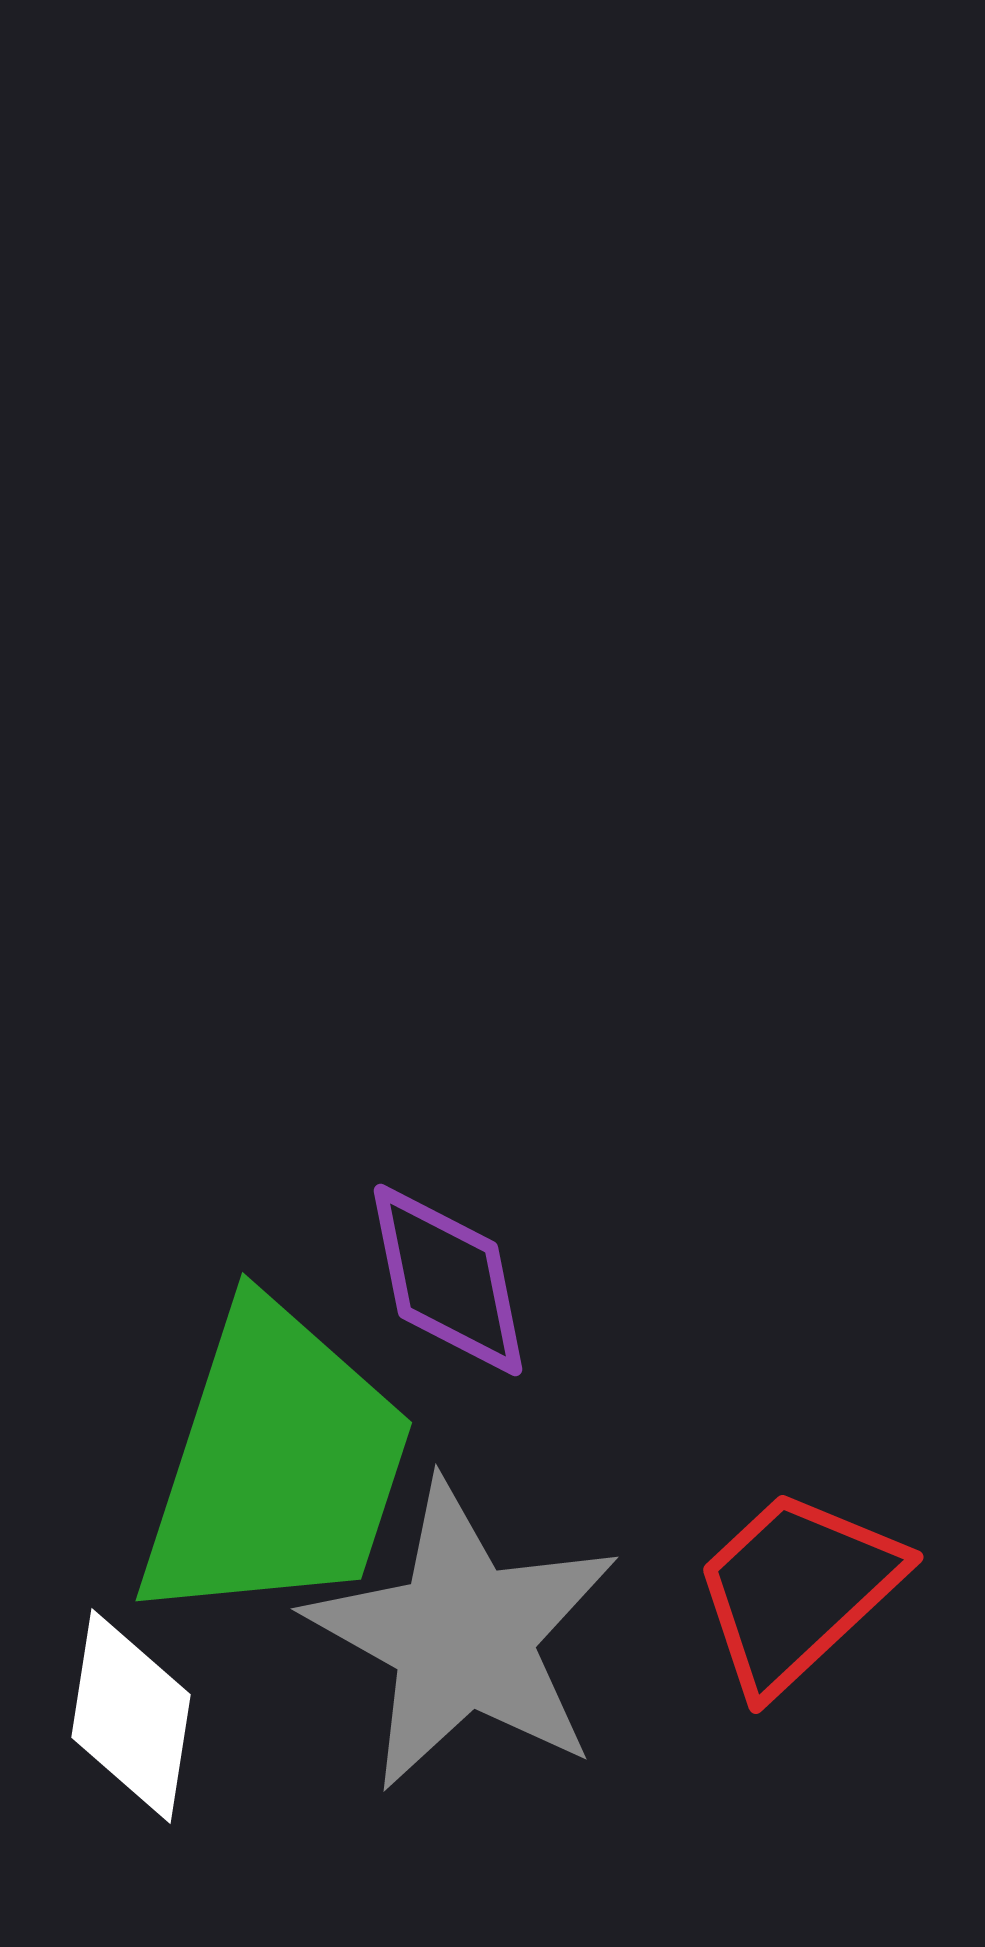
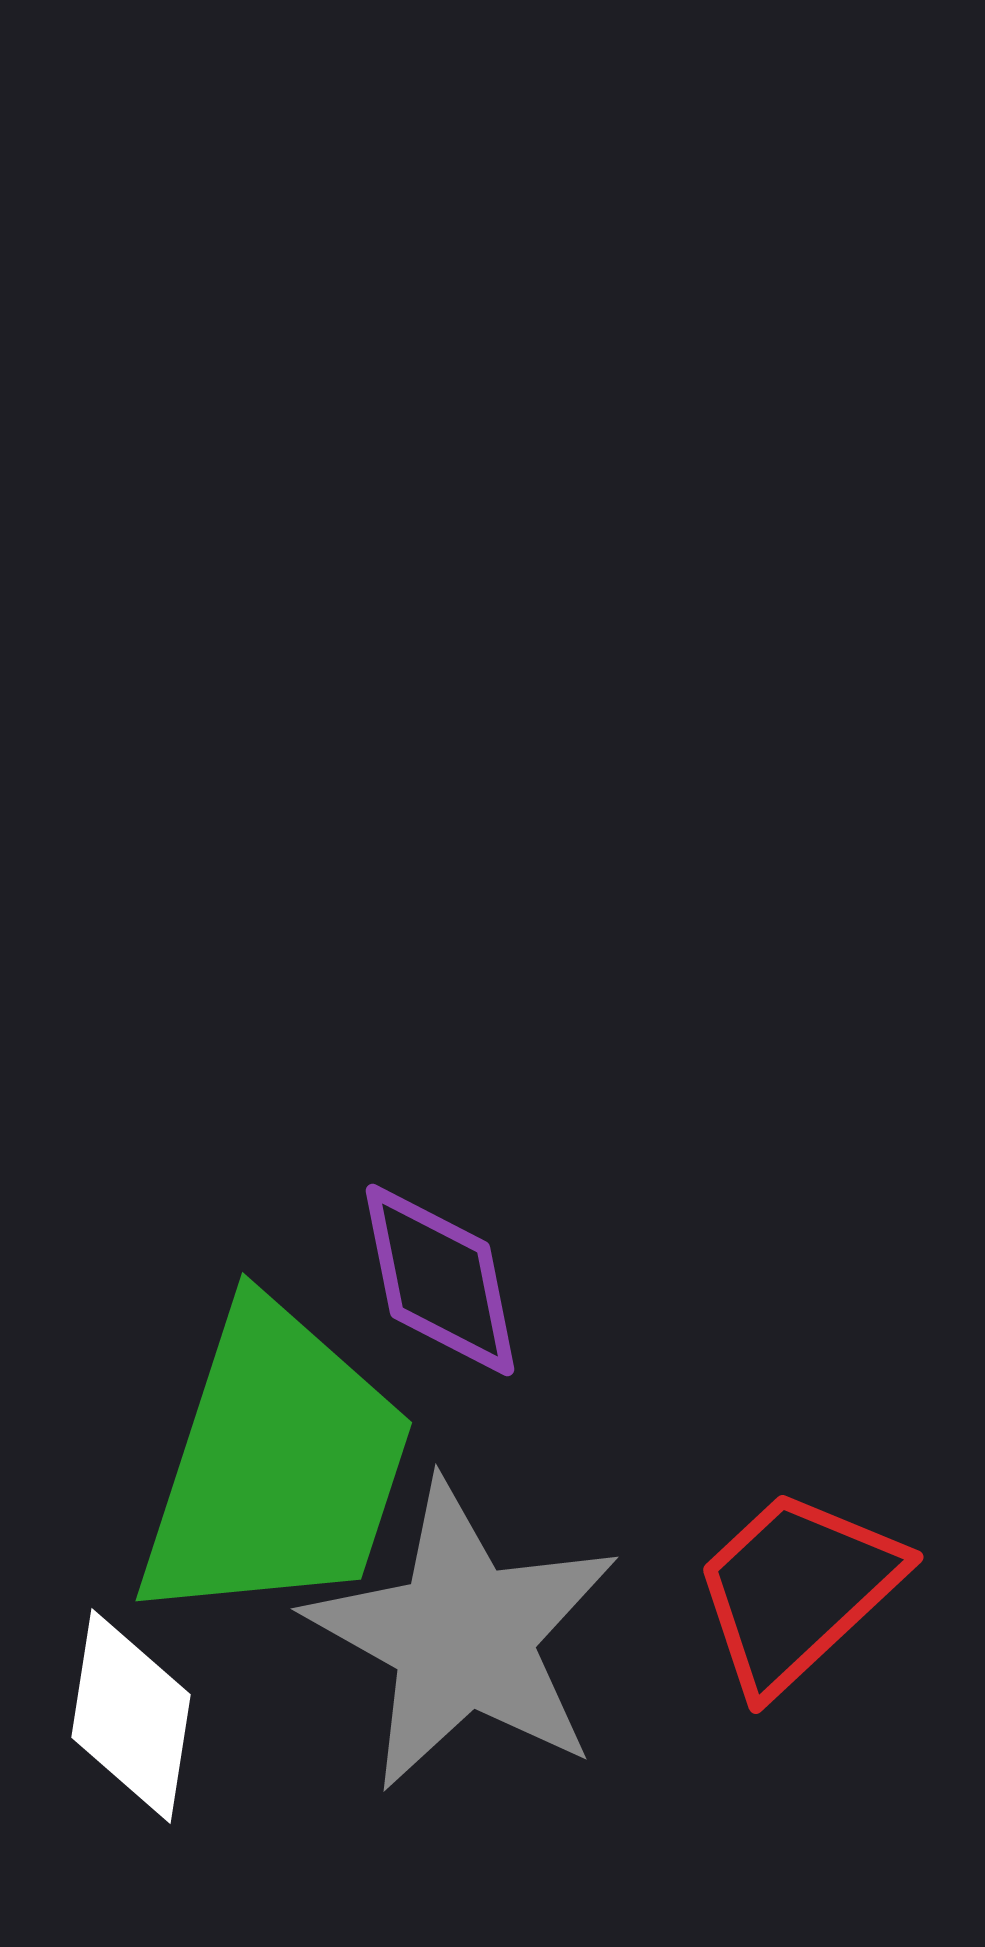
purple diamond: moved 8 px left
